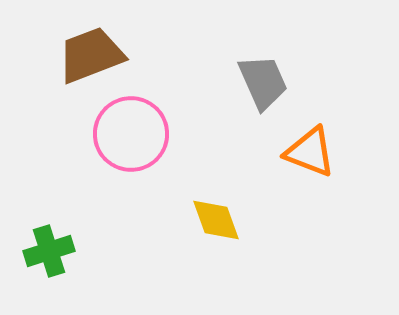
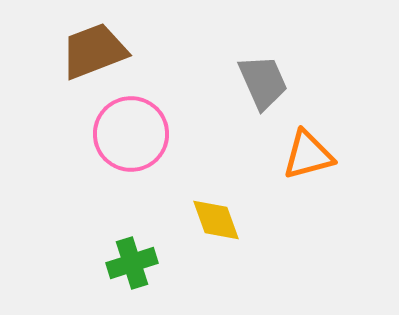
brown trapezoid: moved 3 px right, 4 px up
orange triangle: moved 2 px left, 3 px down; rotated 36 degrees counterclockwise
green cross: moved 83 px right, 12 px down
